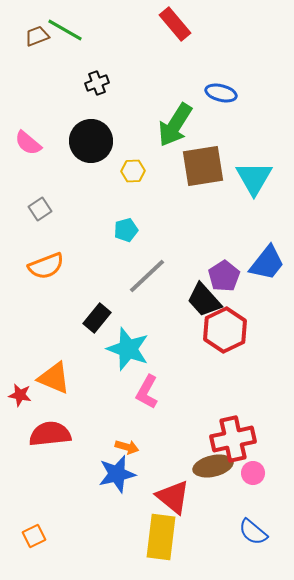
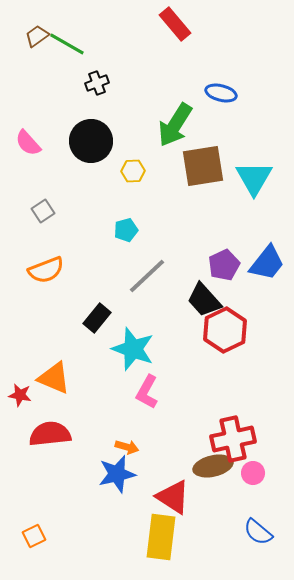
green line: moved 2 px right, 14 px down
brown trapezoid: rotated 15 degrees counterclockwise
pink semicircle: rotated 8 degrees clockwise
gray square: moved 3 px right, 2 px down
orange semicircle: moved 4 px down
purple pentagon: moved 11 px up; rotated 8 degrees clockwise
cyan star: moved 5 px right
red triangle: rotated 6 degrees counterclockwise
blue semicircle: moved 5 px right
